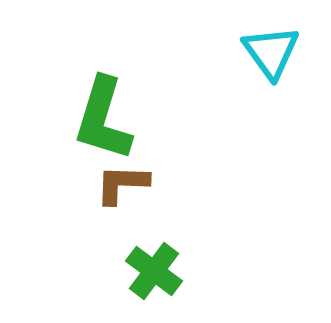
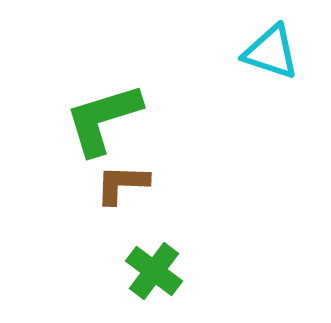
cyan triangle: rotated 36 degrees counterclockwise
green L-shape: rotated 56 degrees clockwise
